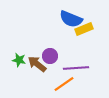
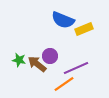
blue semicircle: moved 8 px left, 1 px down
purple line: rotated 20 degrees counterclockwise
